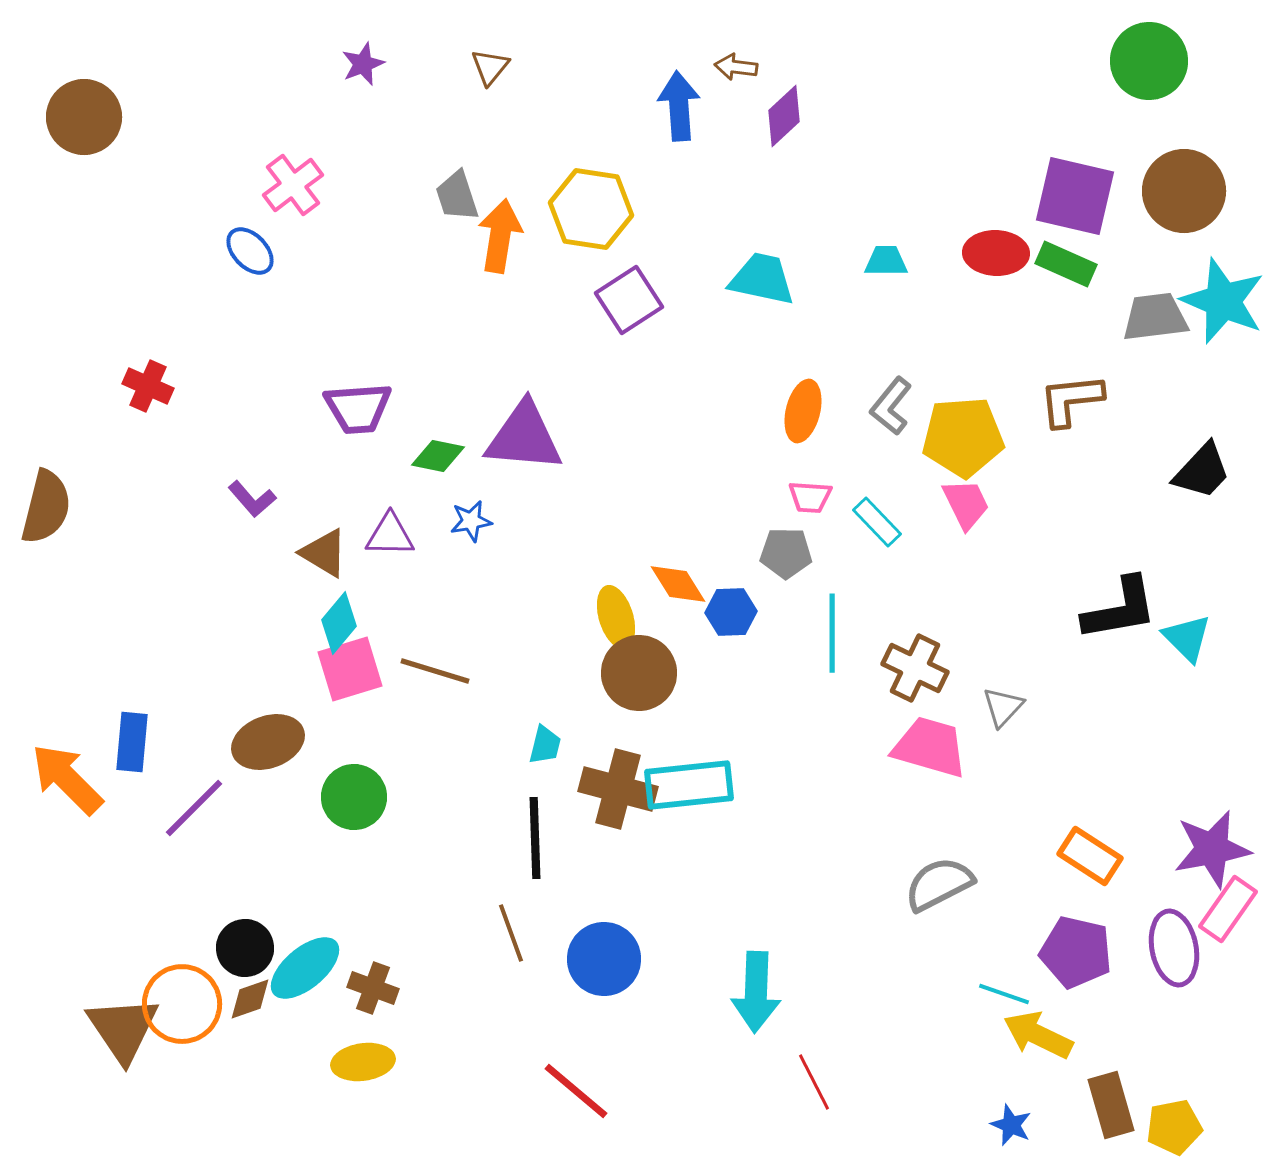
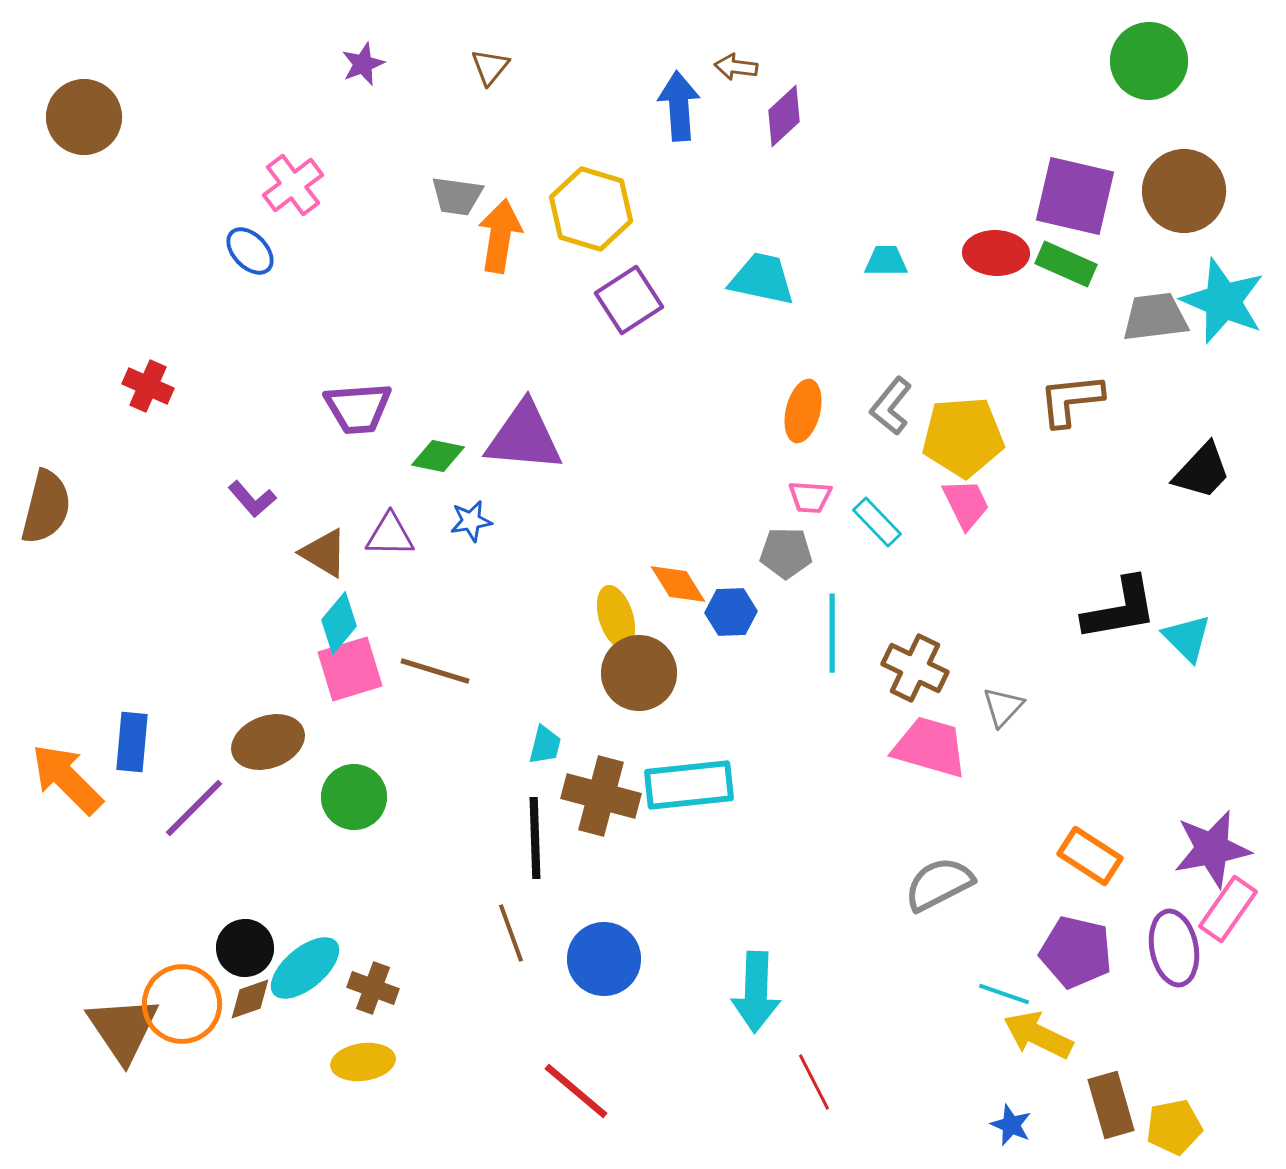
gray trapezoid at (457, 196): rotated 64 degrees counterclockwise
yellow hexagon at (591, 209): rotated 8 degrees clockwise
brown cross at (618, 789): moved 17 px left, 7 px down
